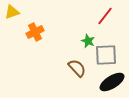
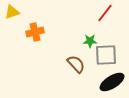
red line: moved 3 px up
orange cross: rotated 12 degrees clockwise
green star: moved 2 px right; rotated 24 degrees counterclockwise
brown semicircle: moved 1 px left, 4 px up
